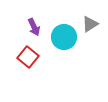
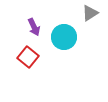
gray triangle: moved 11 px up
